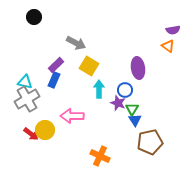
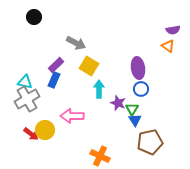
blue circle: moved 16 px right, 1 px up
